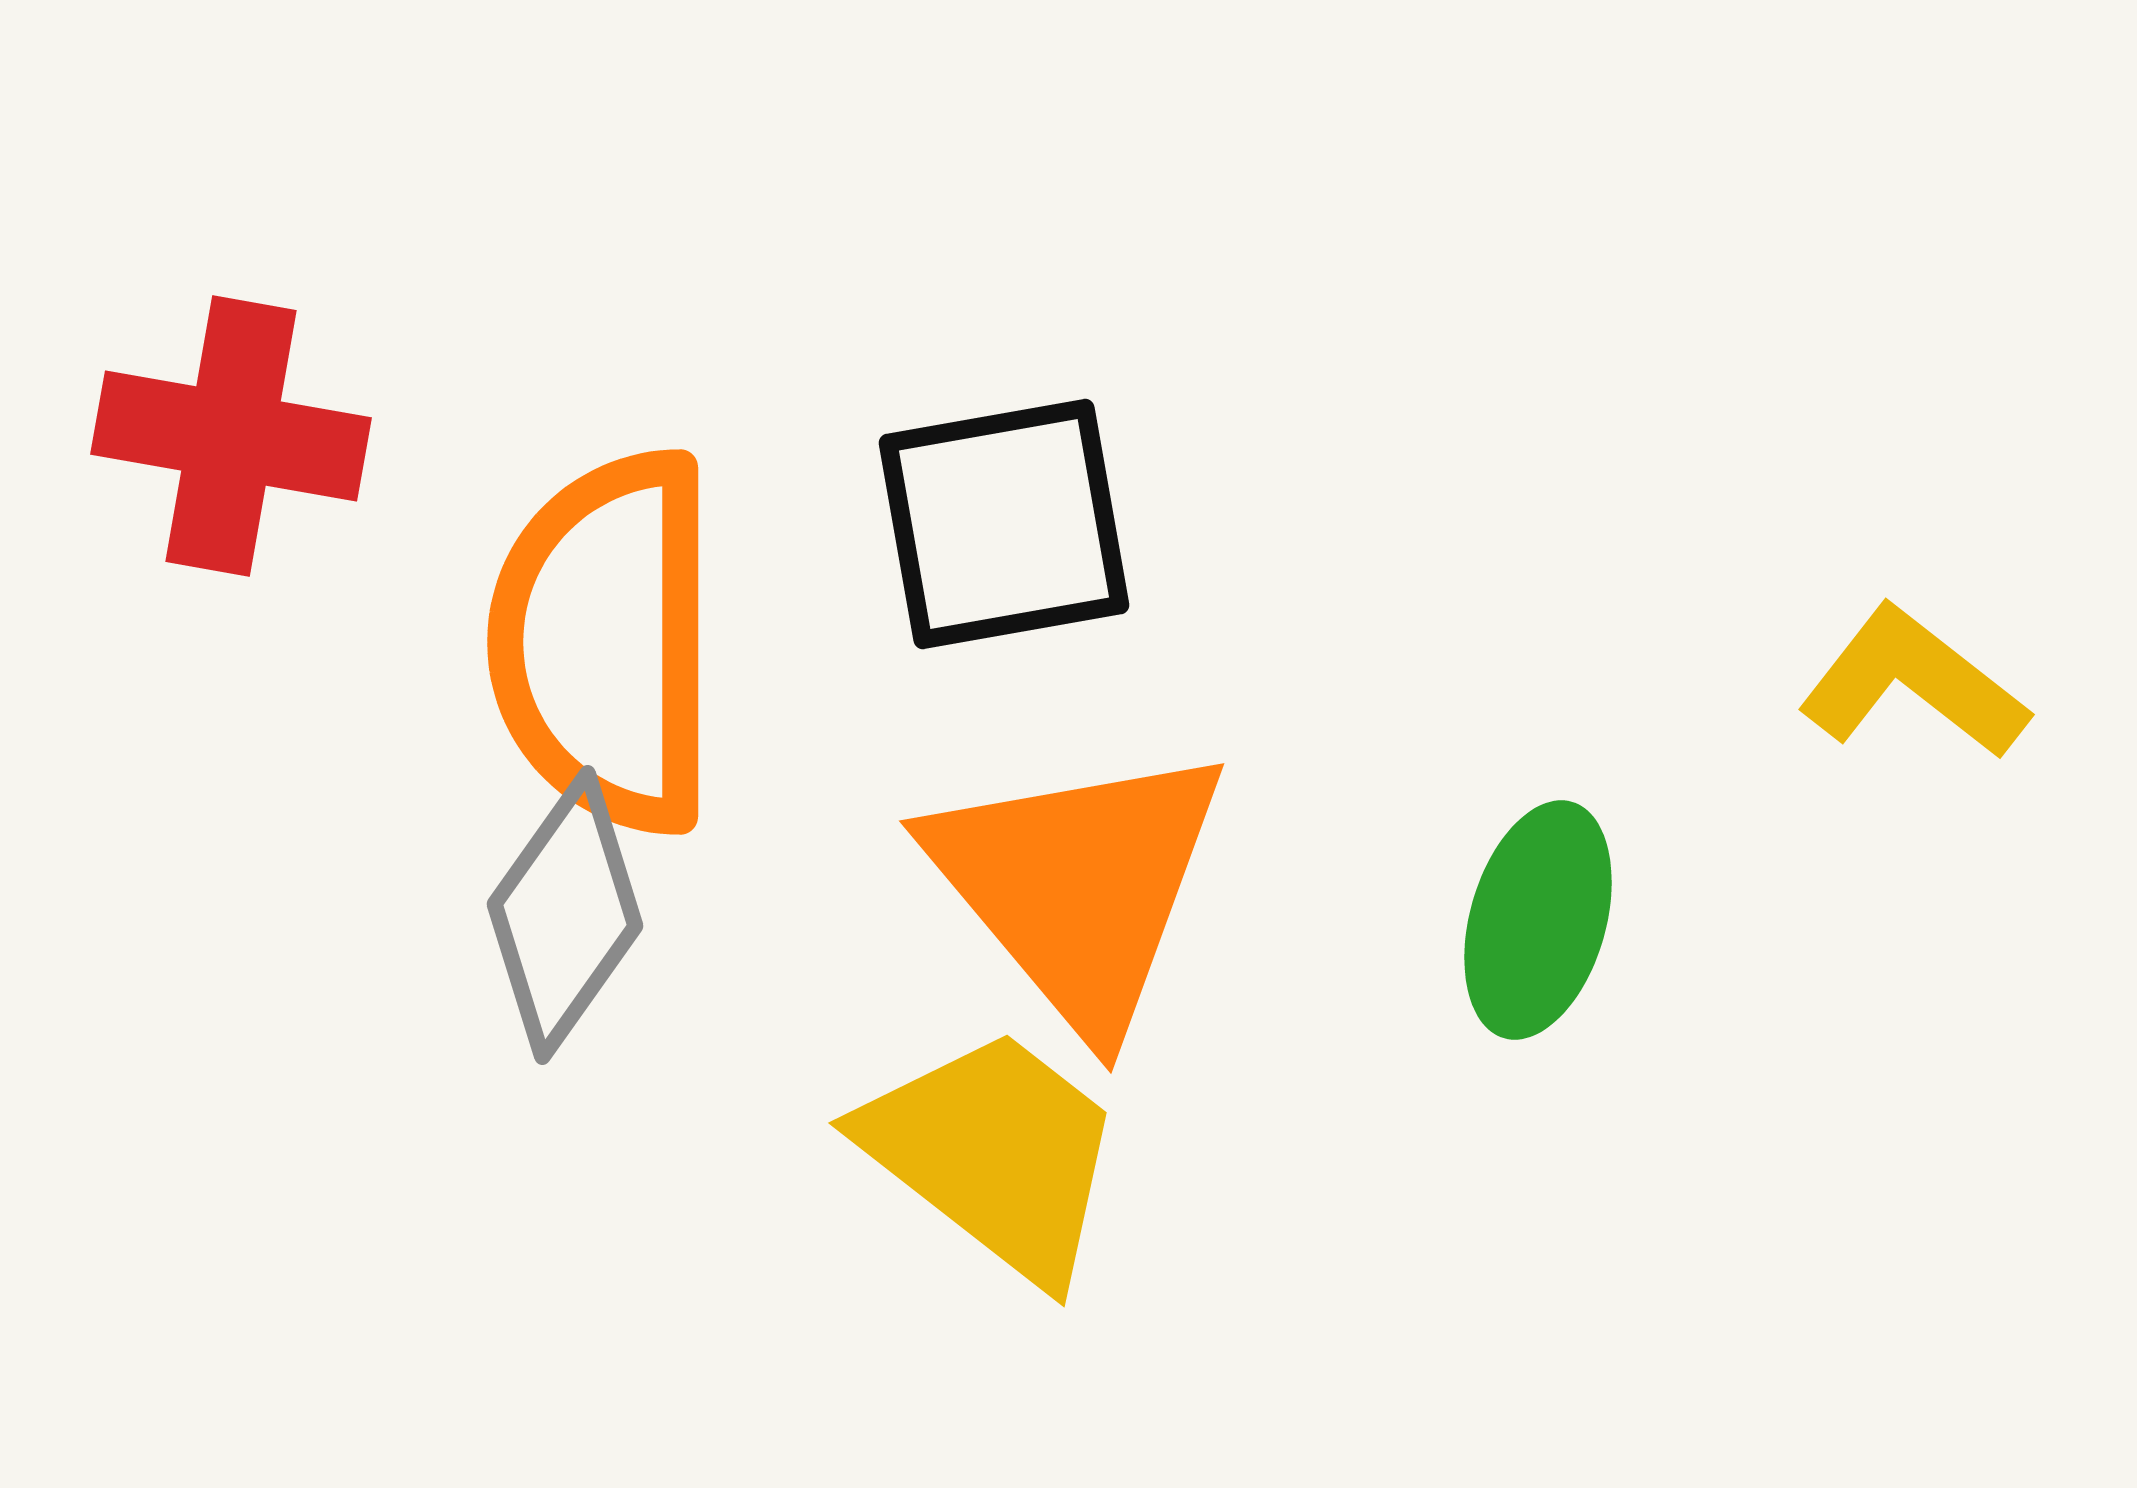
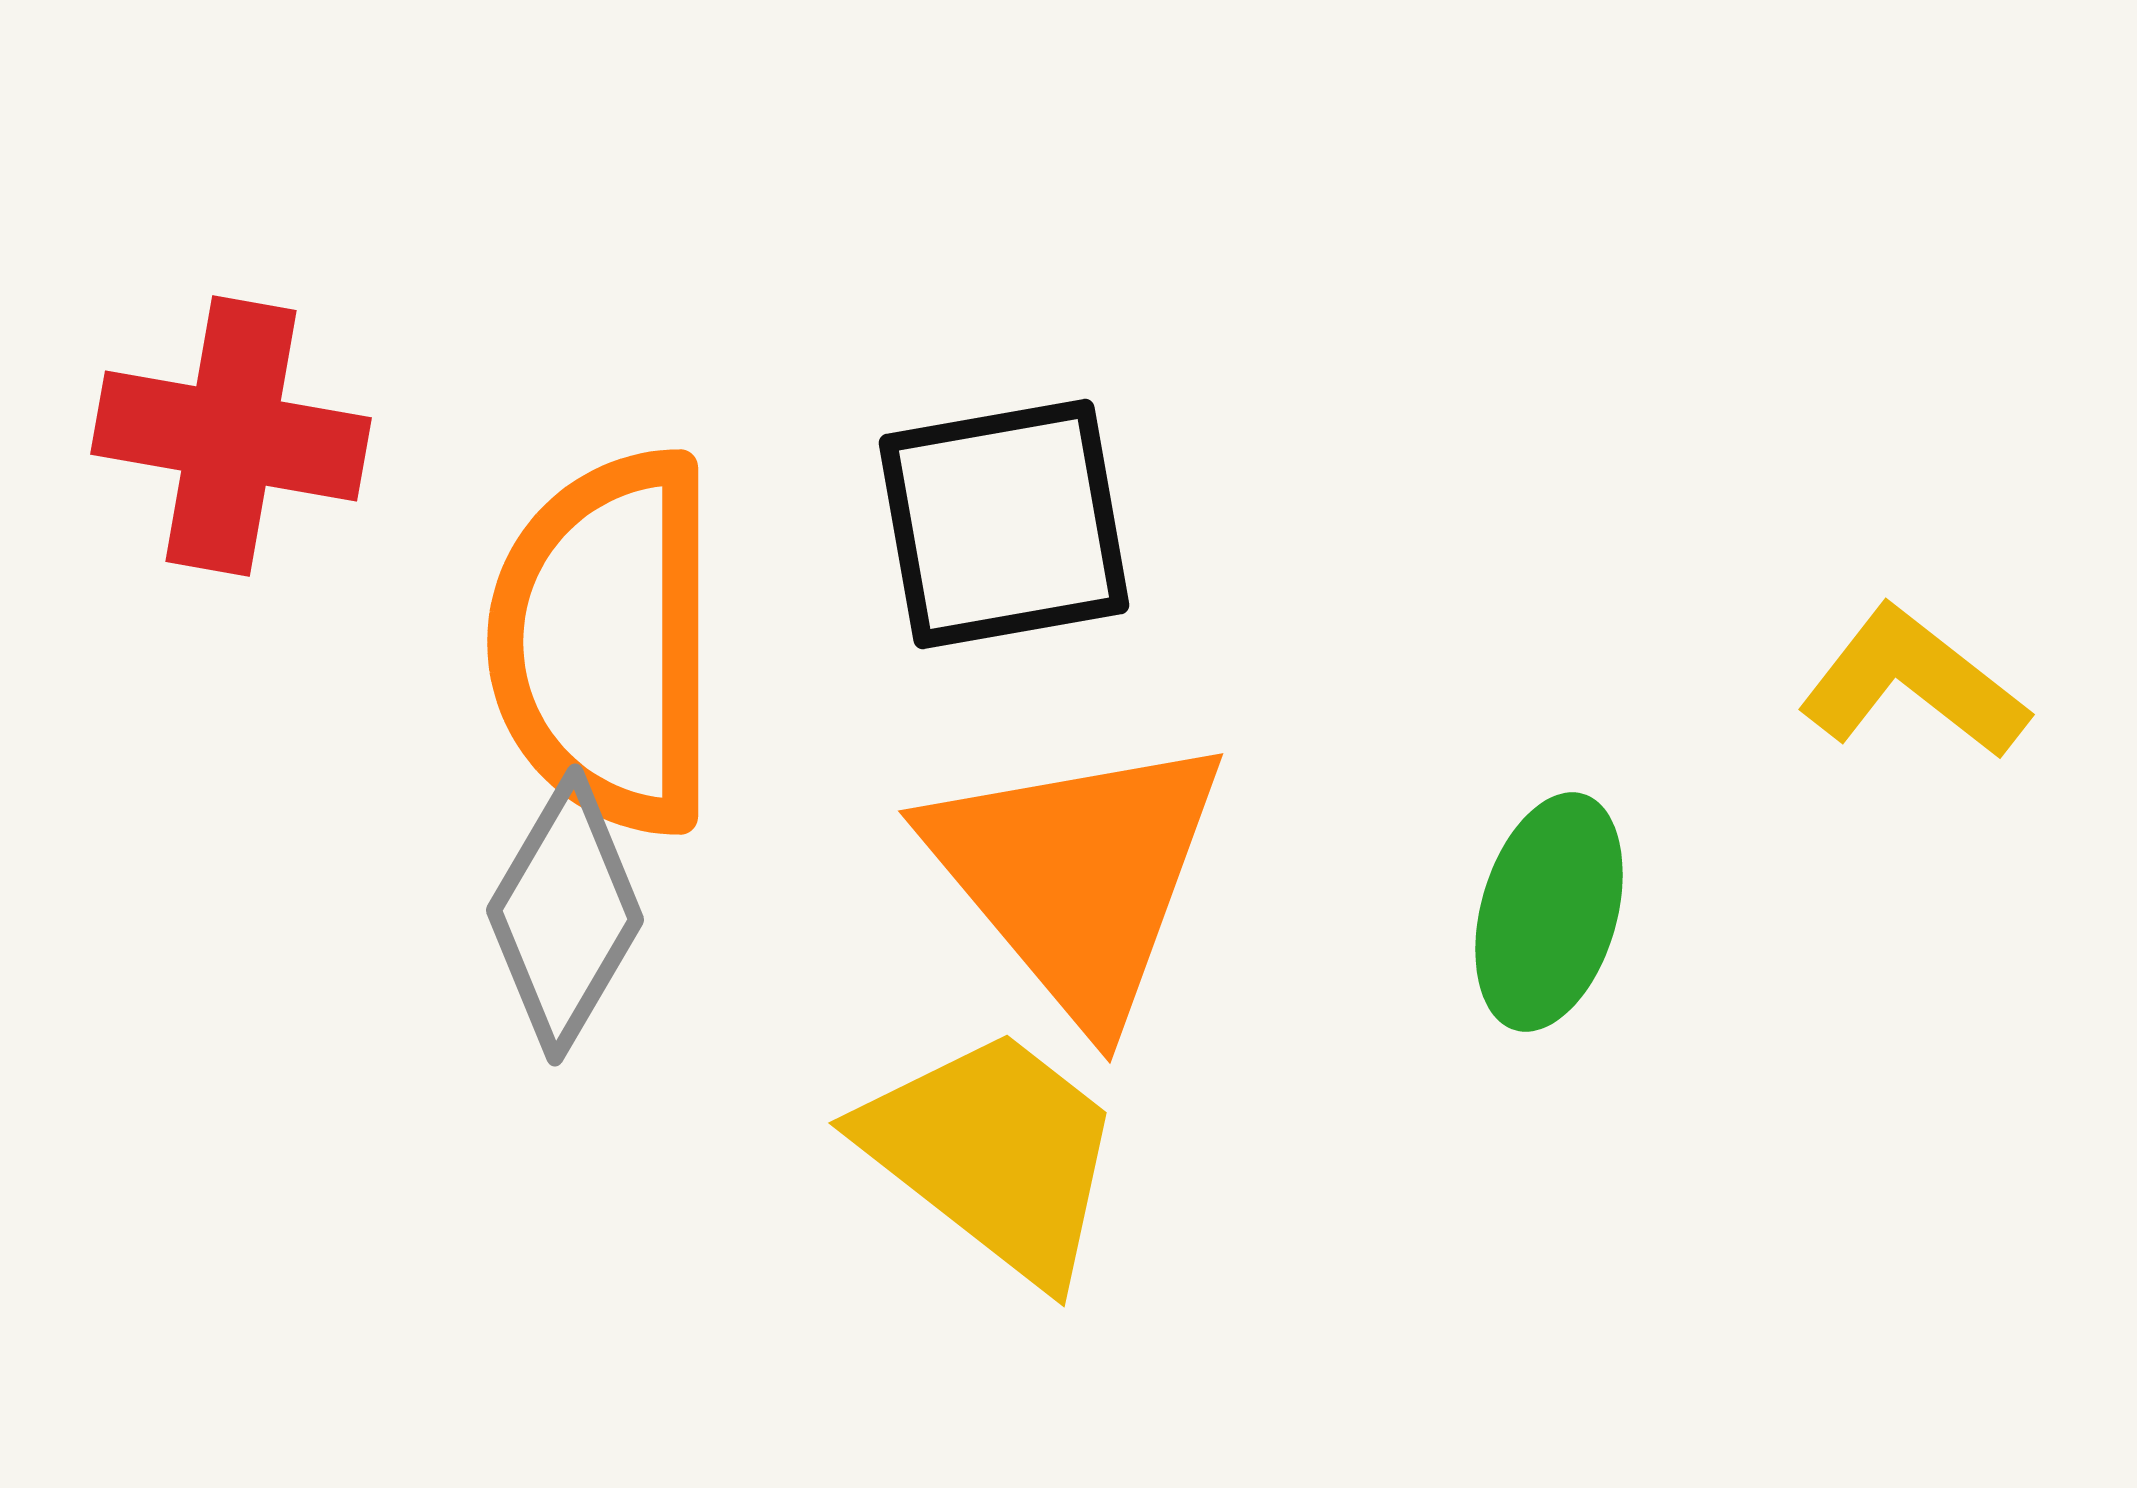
orange triangle: moved 1 px left, 10 px up
gray diamond: rotated 5 degrees counterclockwise
green ellipse: moved 11 px right, 8 px up
